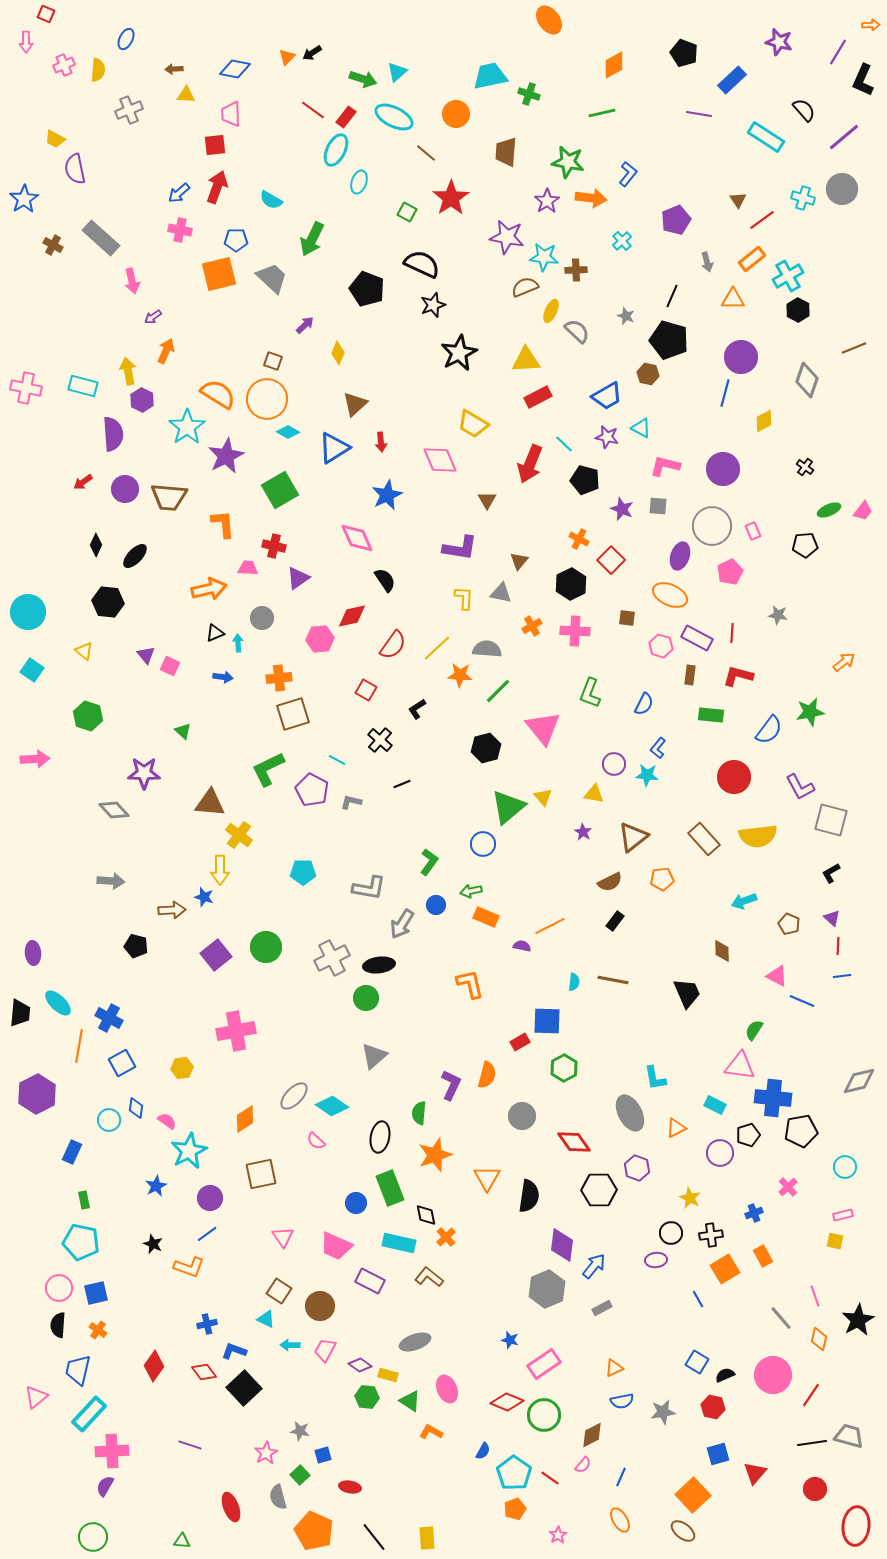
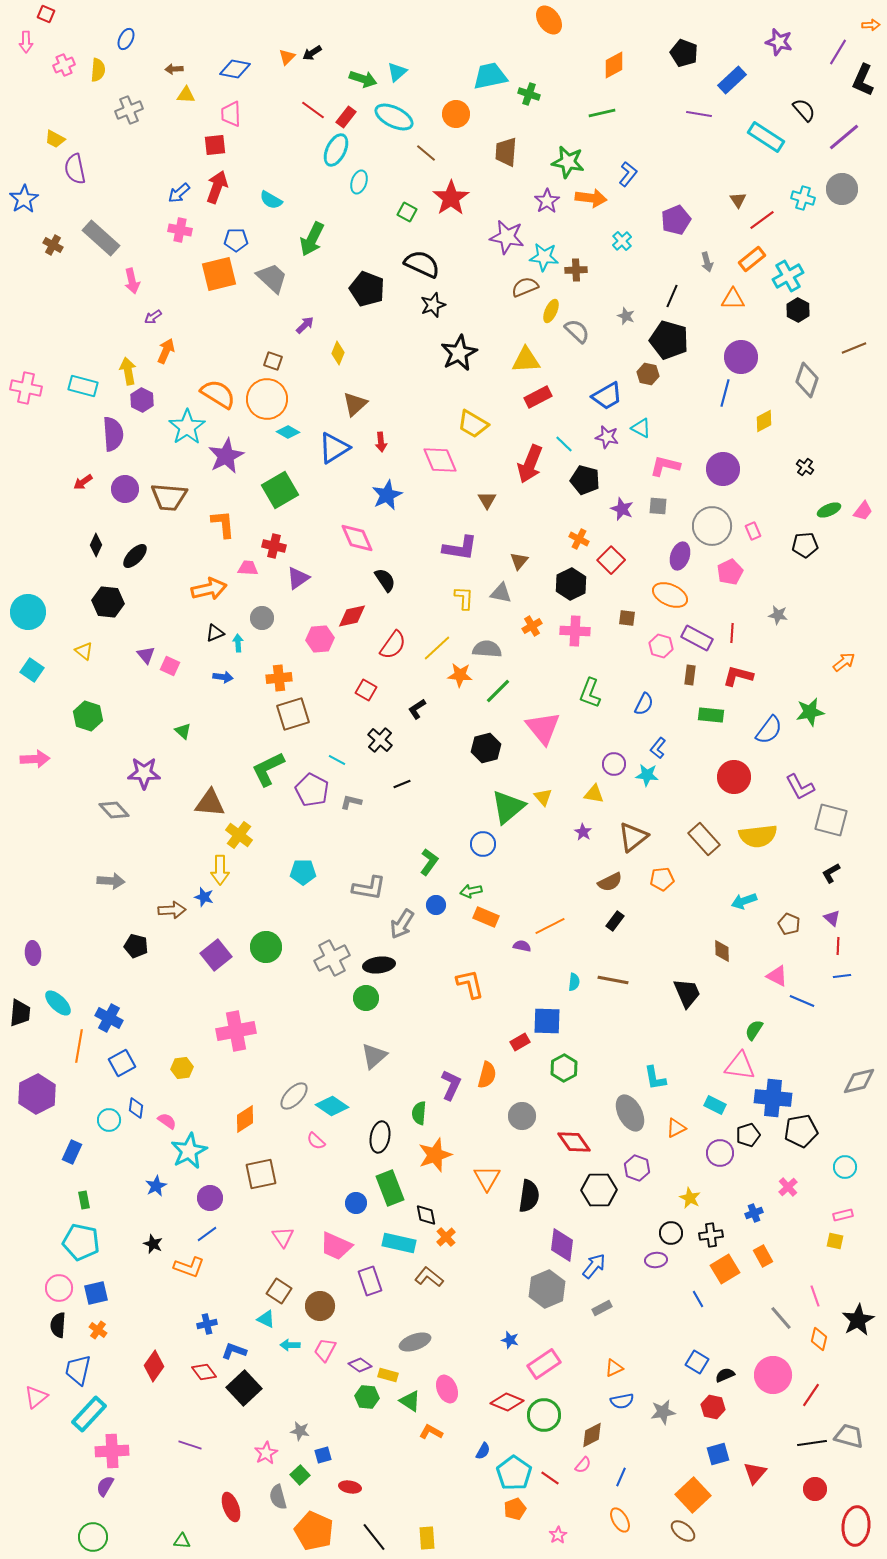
purple rectangle at (370, 1281): rotated 44 degrees clockwise
